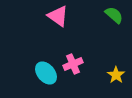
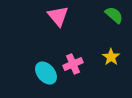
pink triangle: rotated 15 degrees clockwise
yellow star: moved 5 px left, 18 px up
